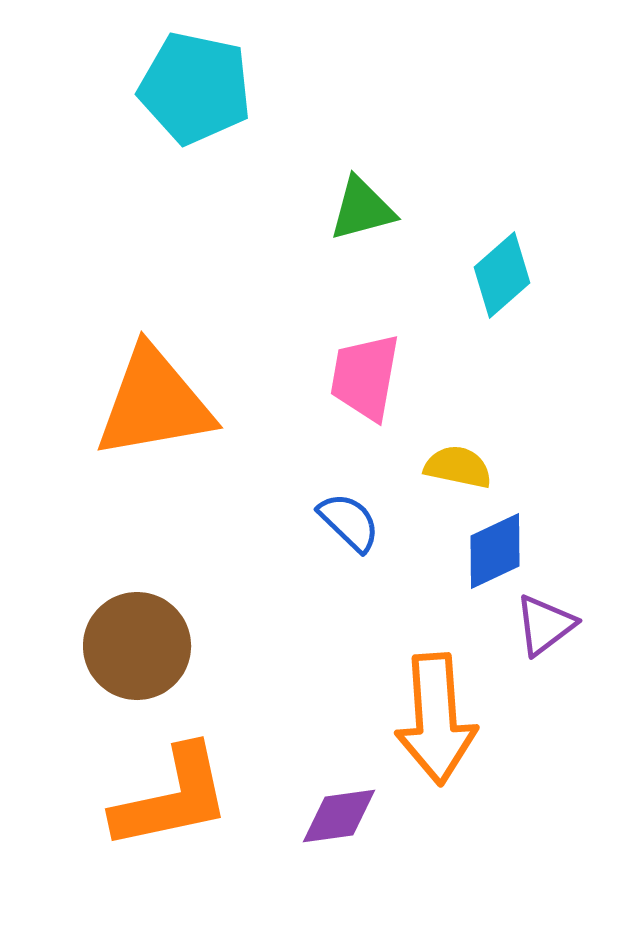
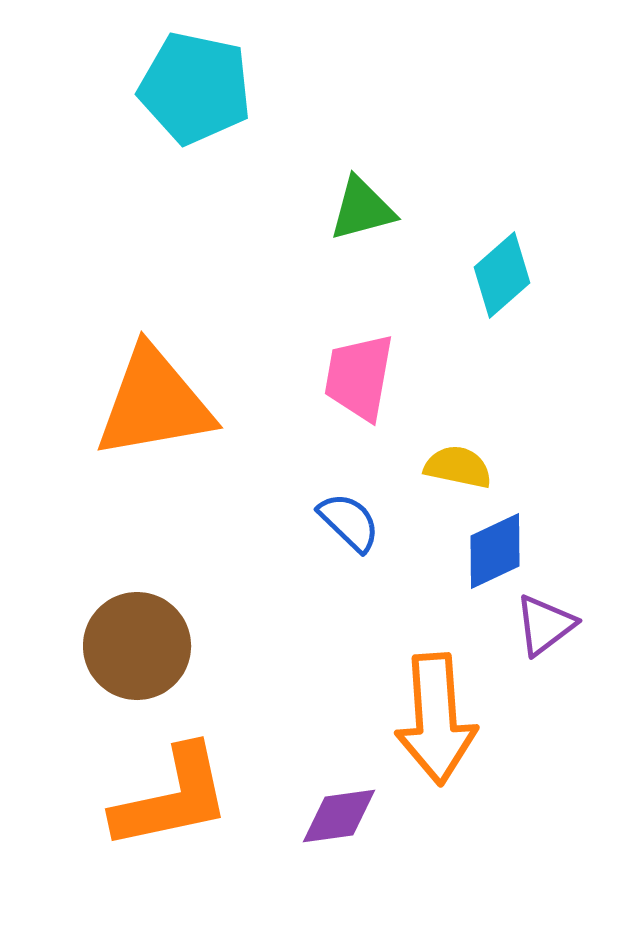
pink trapezoid: moved 6 px left
